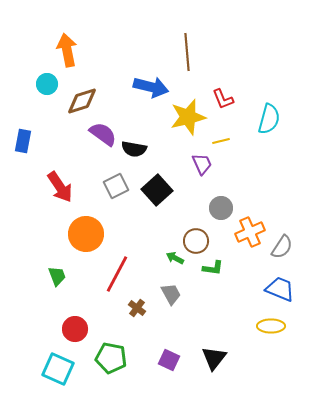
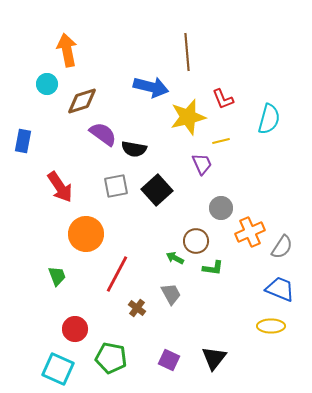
gray square: rotated 15 degrees clockwise
